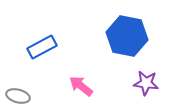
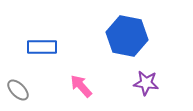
blue rectangle: rotated 28 degrees clockwise
pink arrow: rotated 10 degrees clockwise
gray ellipse: moved 6 px up; rotated 30 degrees clockwise
